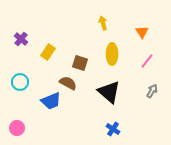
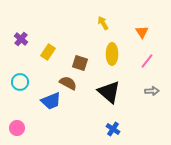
yellow arrow: rotated 16 degrees counterclockwise
gray arrow: rotated 56 degrees clockwise
